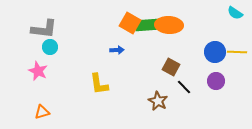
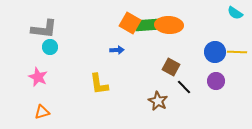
pink star: moved 6 px down
